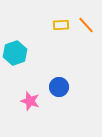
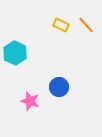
yellow rectangle: rotated 28 degrees clockwise
cyan hexagon: rotated 15 degrees counterclockwise
